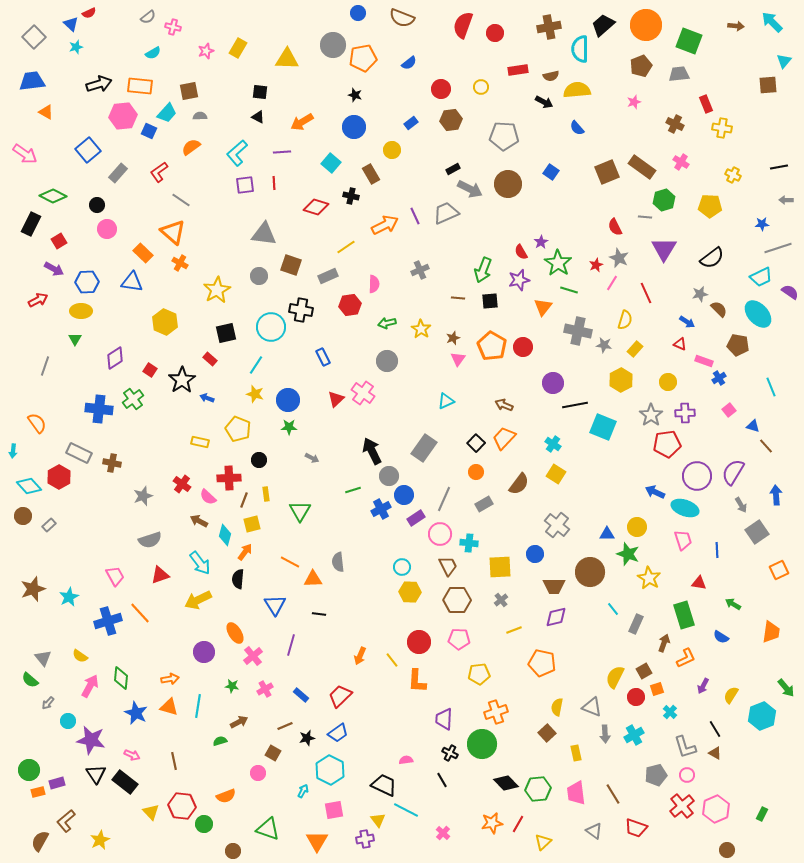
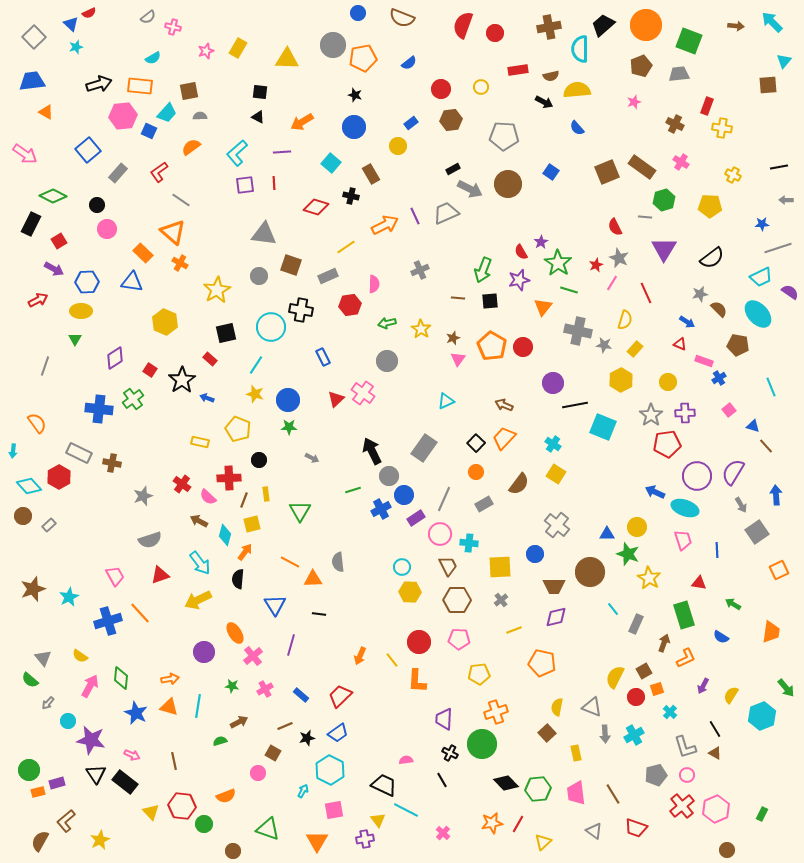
cyan semicircle at (153, 53): moved 5 px down
red rectangle at (706, 104): moved 1 px right, 2 px down; rotated 42 degrees clockwise
yellow circle at (392, 150): moved 6 px right, 4 px up
